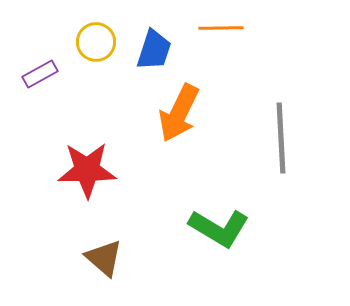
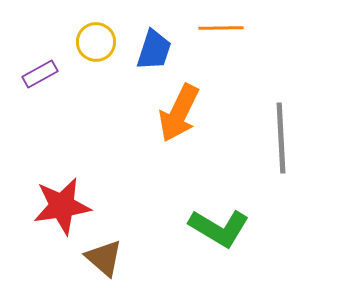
red star: moved 25 px left, 36 px down; rotated 8 degrees counterclockwise
